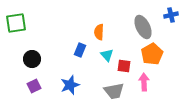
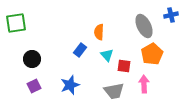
gray ellipse: moved 1 px right, 1 px up
blue rectangle: rotated 16 degrees clockwise
pink arrow: moved 2 px down
